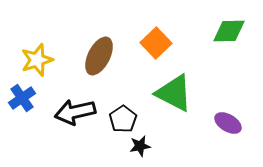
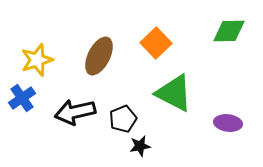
black pentagon: rotated 12 degrees clockwise
purple ellipse: rotated 24 degrees counterclockwise
